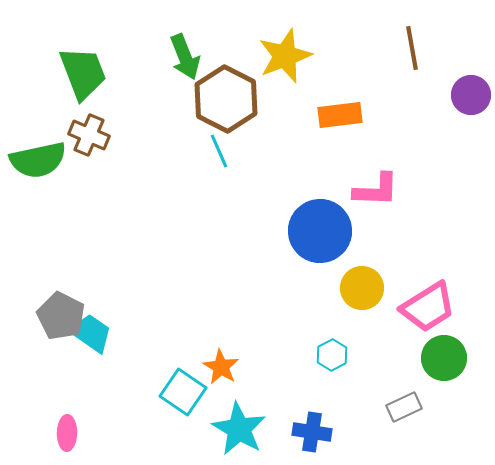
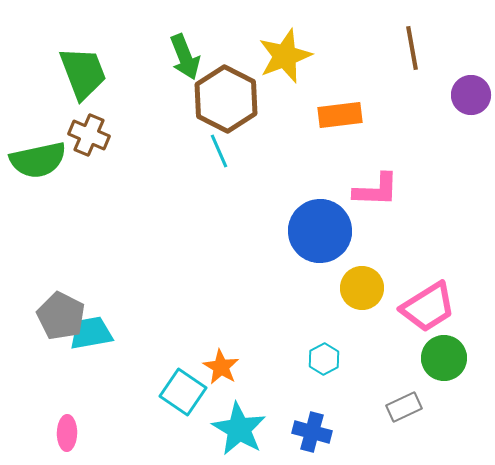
cyan trapezoid: rotated 45 degrees counterclockwise
cyan hexagon: moved 8 px left, 4 px down
blue cross: rotated 6 degrees clockwise
